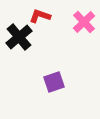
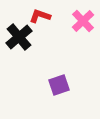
pink cross: moved 1 px left, 1 px up
purple square: moved 5 px right, 3 px down
